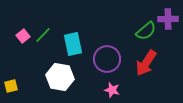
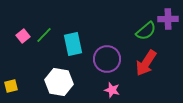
green line: moved 1 px right
white hexagon: moved 1 px left, 5 px down
